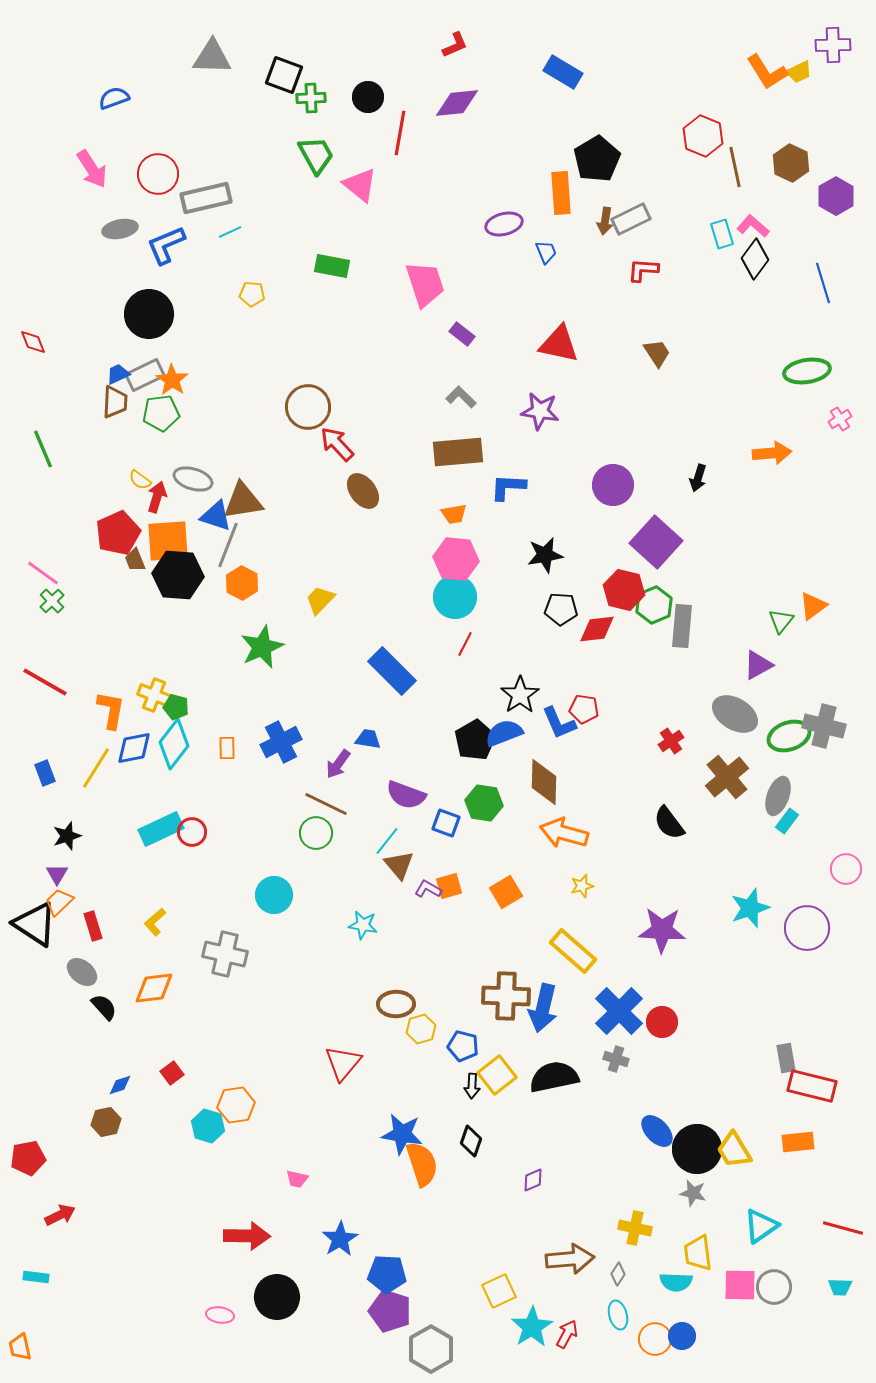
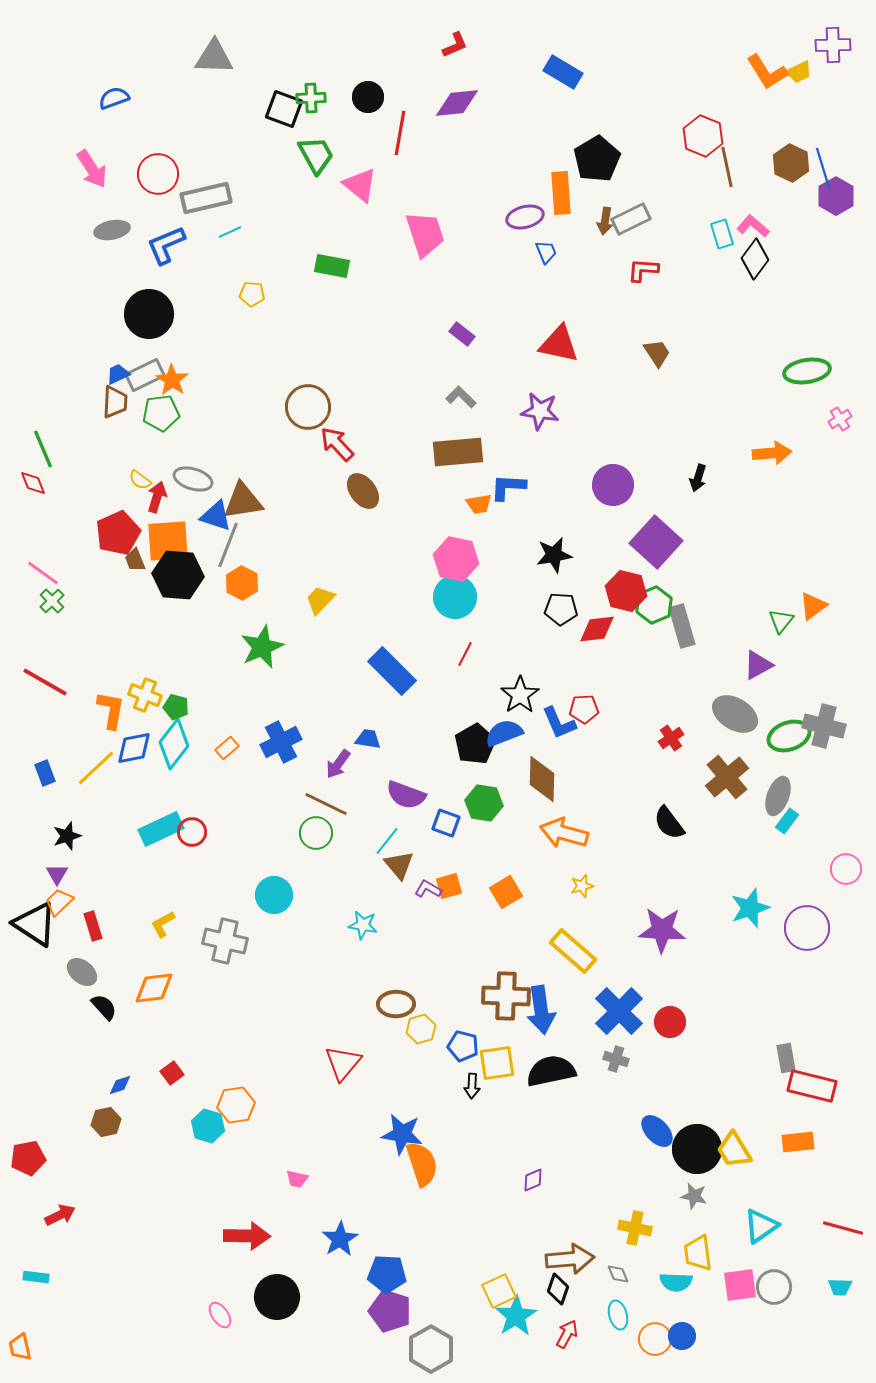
gray triangle at (212, 57): moved 2 px right
black square at (284, 75): moved 34 px down
brown line at (735, 167): moved 8 px left
purple ellipse at (504, 224): moved 21 px right, 7 px up
gray ellipse at (120, 229): moved 8 px left, 1 px down
blue line at (823, 283): moved 115 px up
pink trapezoid at (425, 284): moved 50 px up
red diamond at (33, 342): moved 141 px down
orange trapezoid at (454, 514): moved 25 px right, 10 px up
black star at (545, 555): moved 9 px right
pink hexagon at (456, 559): rotated 6 degrees clockwise
red hexagon at (624, 590): moved 2 px right, 1 px down
gray rectangle at (682, 626): rotated 21 degrees counterclockwise
red line at (465, 644): moved 10 px down
yellow cross at (154, 695): moved 9 px left
red pentagon at (584, 709): rotated 12 degrees counterclockwise
black pentagon at (475, 740): moved 4 px down
red cross at (671, 741): moved 3 px up
orange rectangle at (227, 748): rotated 50 degrees clockwise
yellow line at (96, 768): rotated 15 degrees clockwise
brown diamond at (544, 782): moved 2 px left, 3 px up
yellow L-shape at (155, 922): moved 8 px right, 2 px down; rotated 12 degrees clockwise
gray cross at (225, 954): moved 13 px up
blue arrow at (543, 1008): moved 2 px left, 2 px down; rotated 21 degrees counterclockwise
red circle at (662, 1022): moved 8 px right
yellow square at (497, 1075): moved 12 px up; rotated 30 degrees clockwise
black semicircle at (554, 1077): moved 3 px left, 6 px up
black diamond at (471, 1141): moved 87 px right, 148 px down
gray star at (693, 1193): moved 1 px right, 3 px down
gray diamond at (618, 1274): rotated 55 degrees counterclockwise
pink square at (740, 1285): rotated 9 degrees counterclockwise
pink ellipse at (220, 1315): rotated 48 degrees clockwise
cyan star at (532, 1327): moved 16 px left, 11 px up
